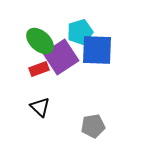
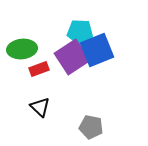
cyan pentagon: rotated 20 degrees clockwise
green ellipse: moved 18 px left, 8 px down; rotated 48 degrees counterclockwise
blue square: rotated 24 degrees counterclockwise
purple square: moved 11 px right
gray pentagon: moved 2 px left, 1 px down; rotated 20 degrees clockwise
